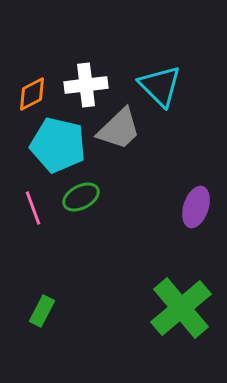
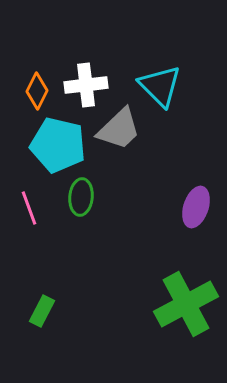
orange diamond: moved 5 px right, 3 px up; rotated 36 degrees counterclockwise
green ellipse: rotated 57 degrees counterclockwise
pink line: moved 4 px left
green cross: moved 5 px right, 4 px up; rotated 12 degrees clockwise
